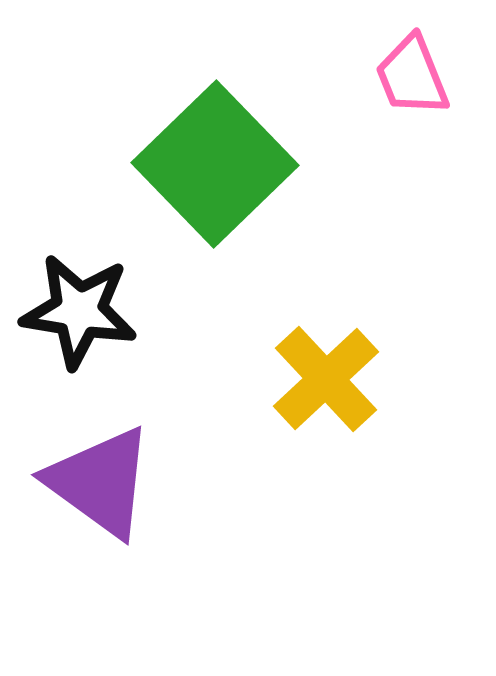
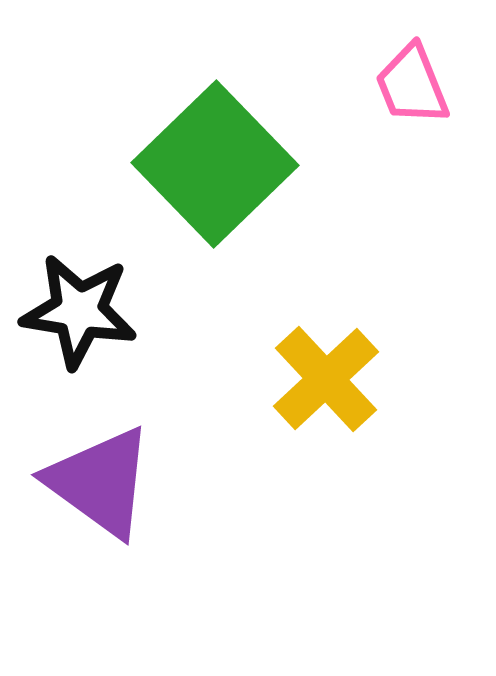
pink trapezoid: moved 9 px down
